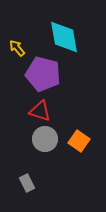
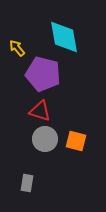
orange square: moved 3 px left; rotated 20 degrees counterclockwise
gray rectangle: rotated 36 degrees clockwise
